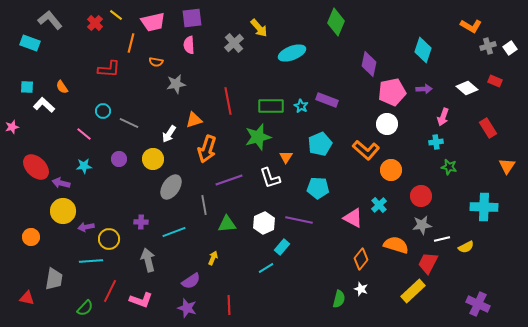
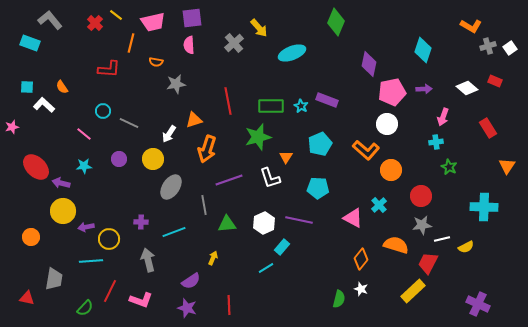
green star at (449, 167): rotated 14 degrees clockwise
